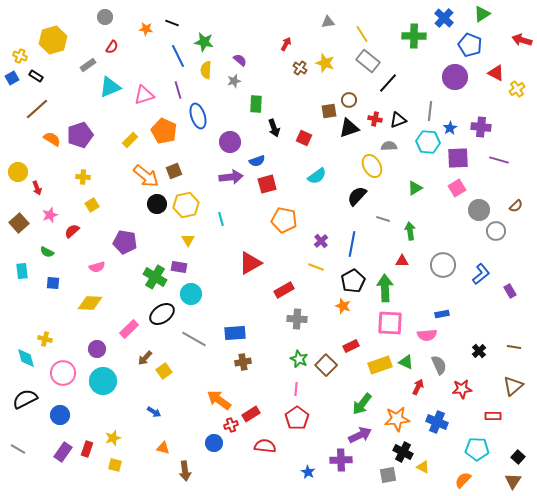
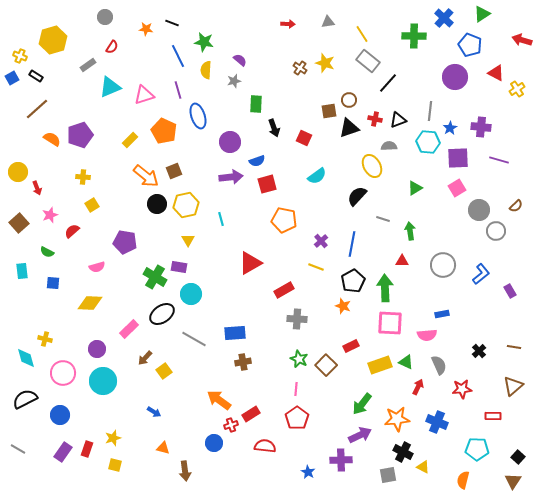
red arrow at (286, 44): moved 2 px right, 20 px up; rotated 64 degrees clockwise
orange semicircle at (463, 480): rotated 30 degrees counterclockwise
